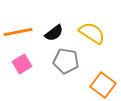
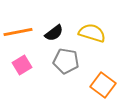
yellow semicircle: rotated 16 degrees counterclockwise
pink square: moved 1 px down
